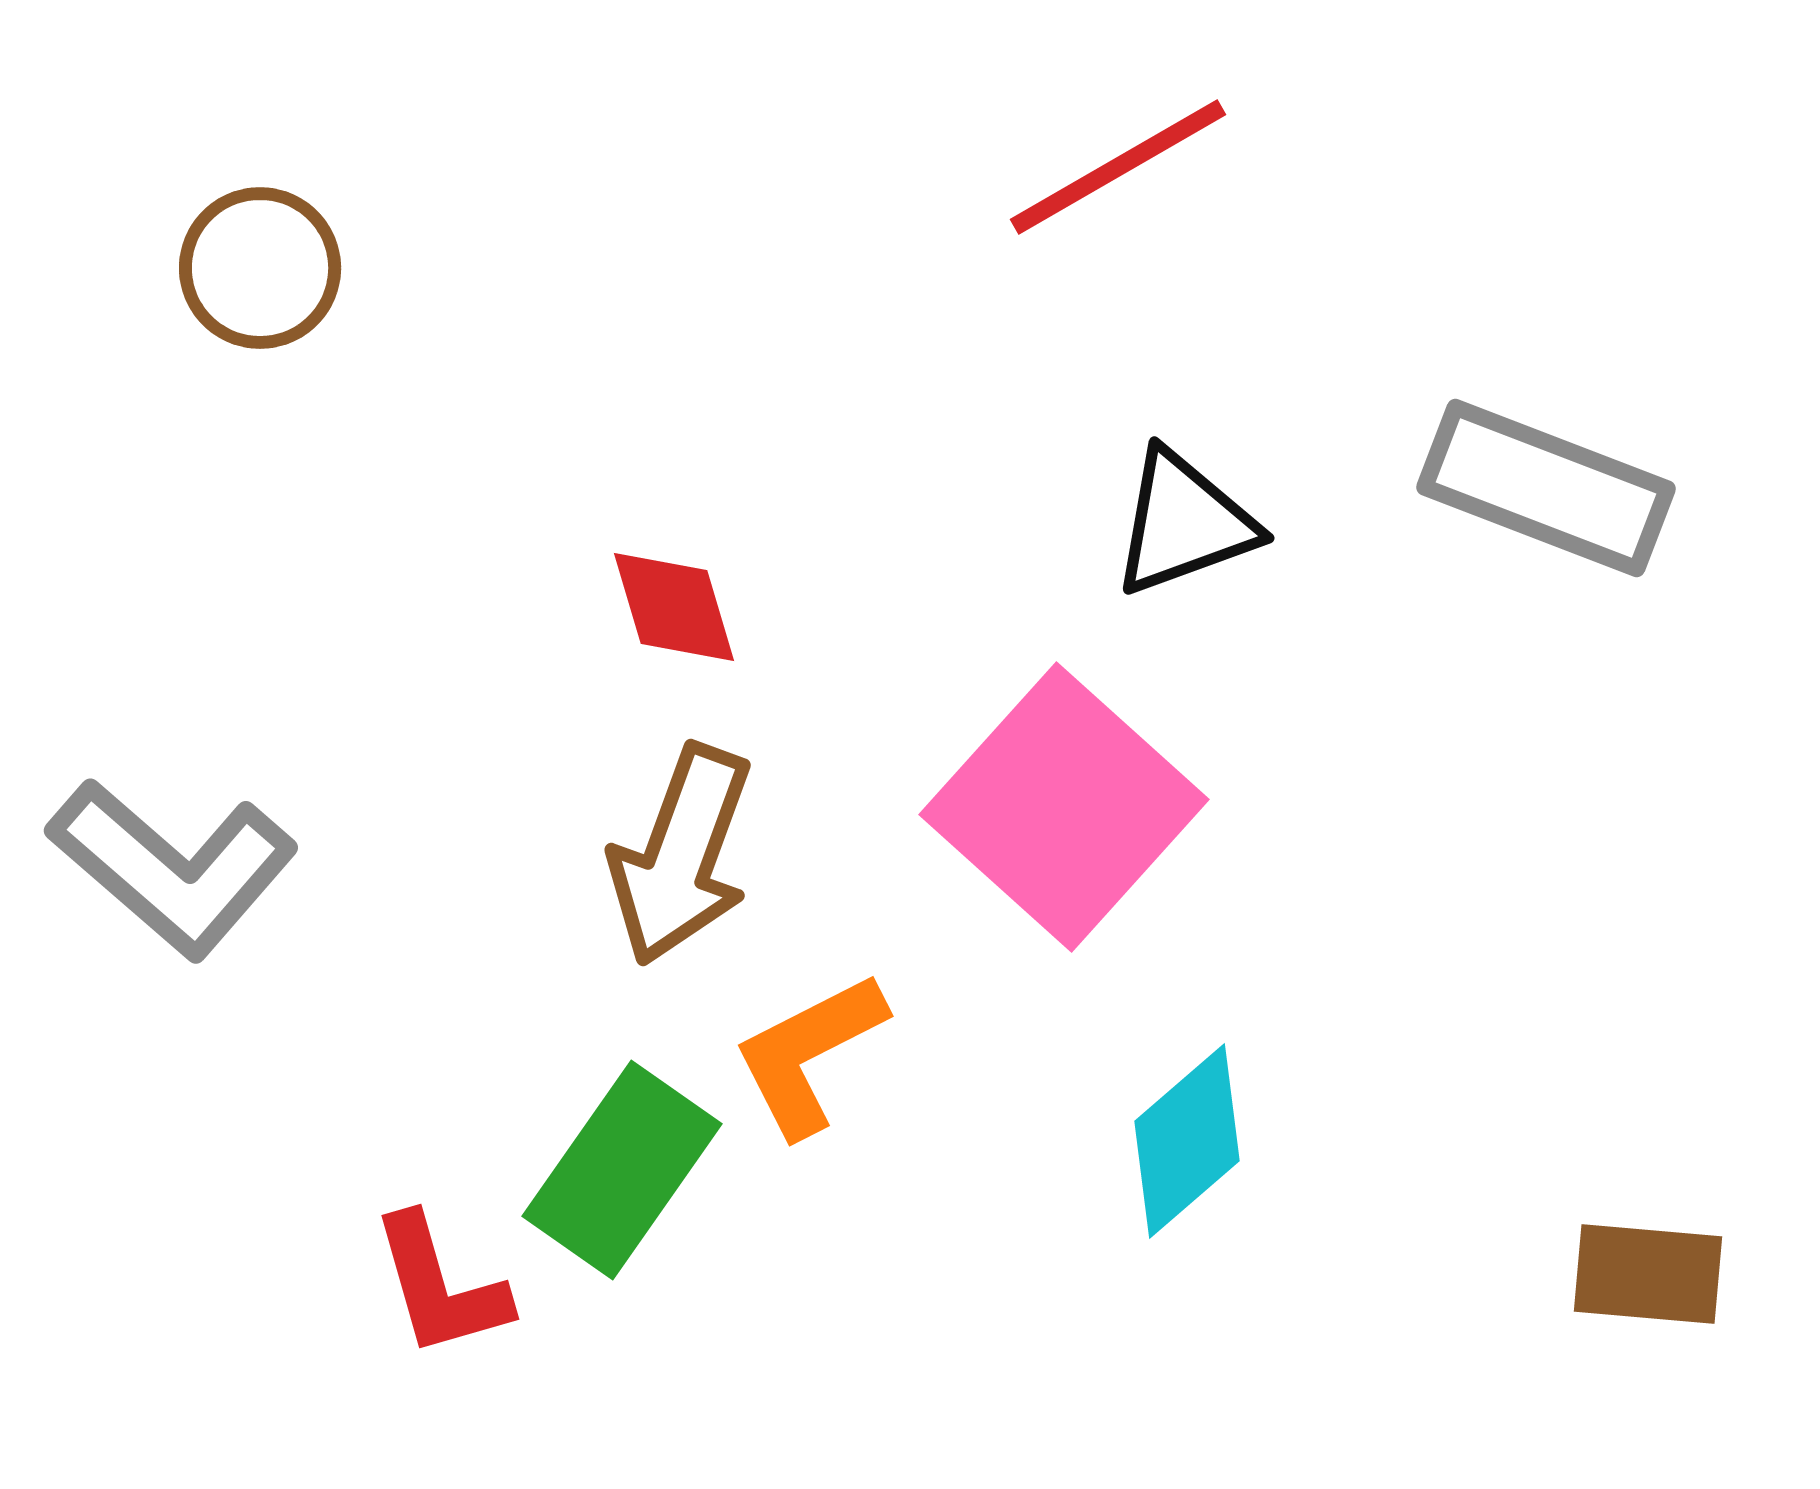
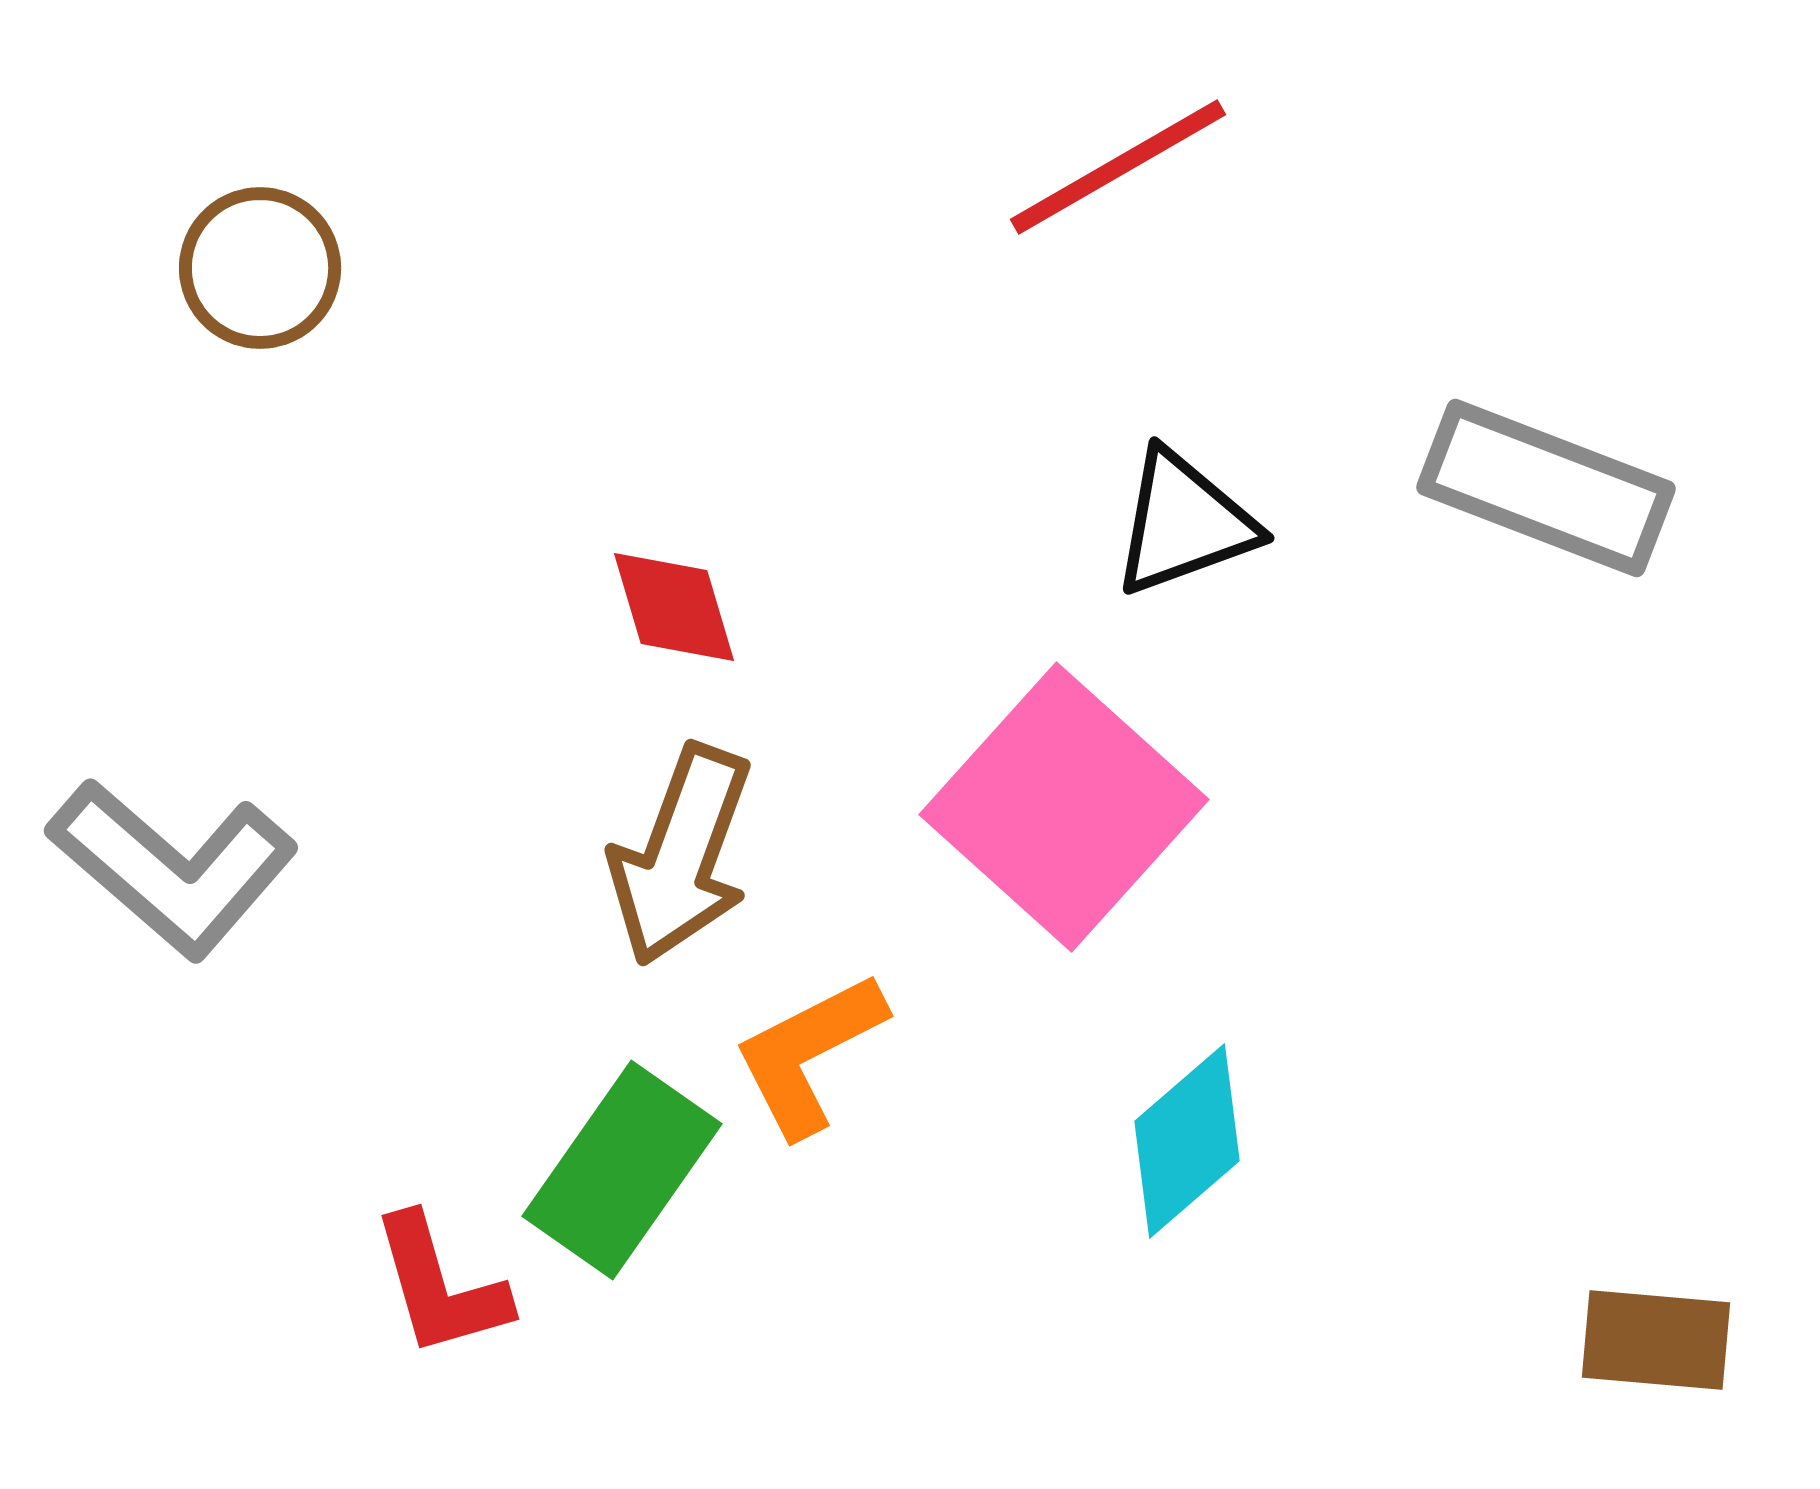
brown rectangle: moved 8 px right, 66 px down
